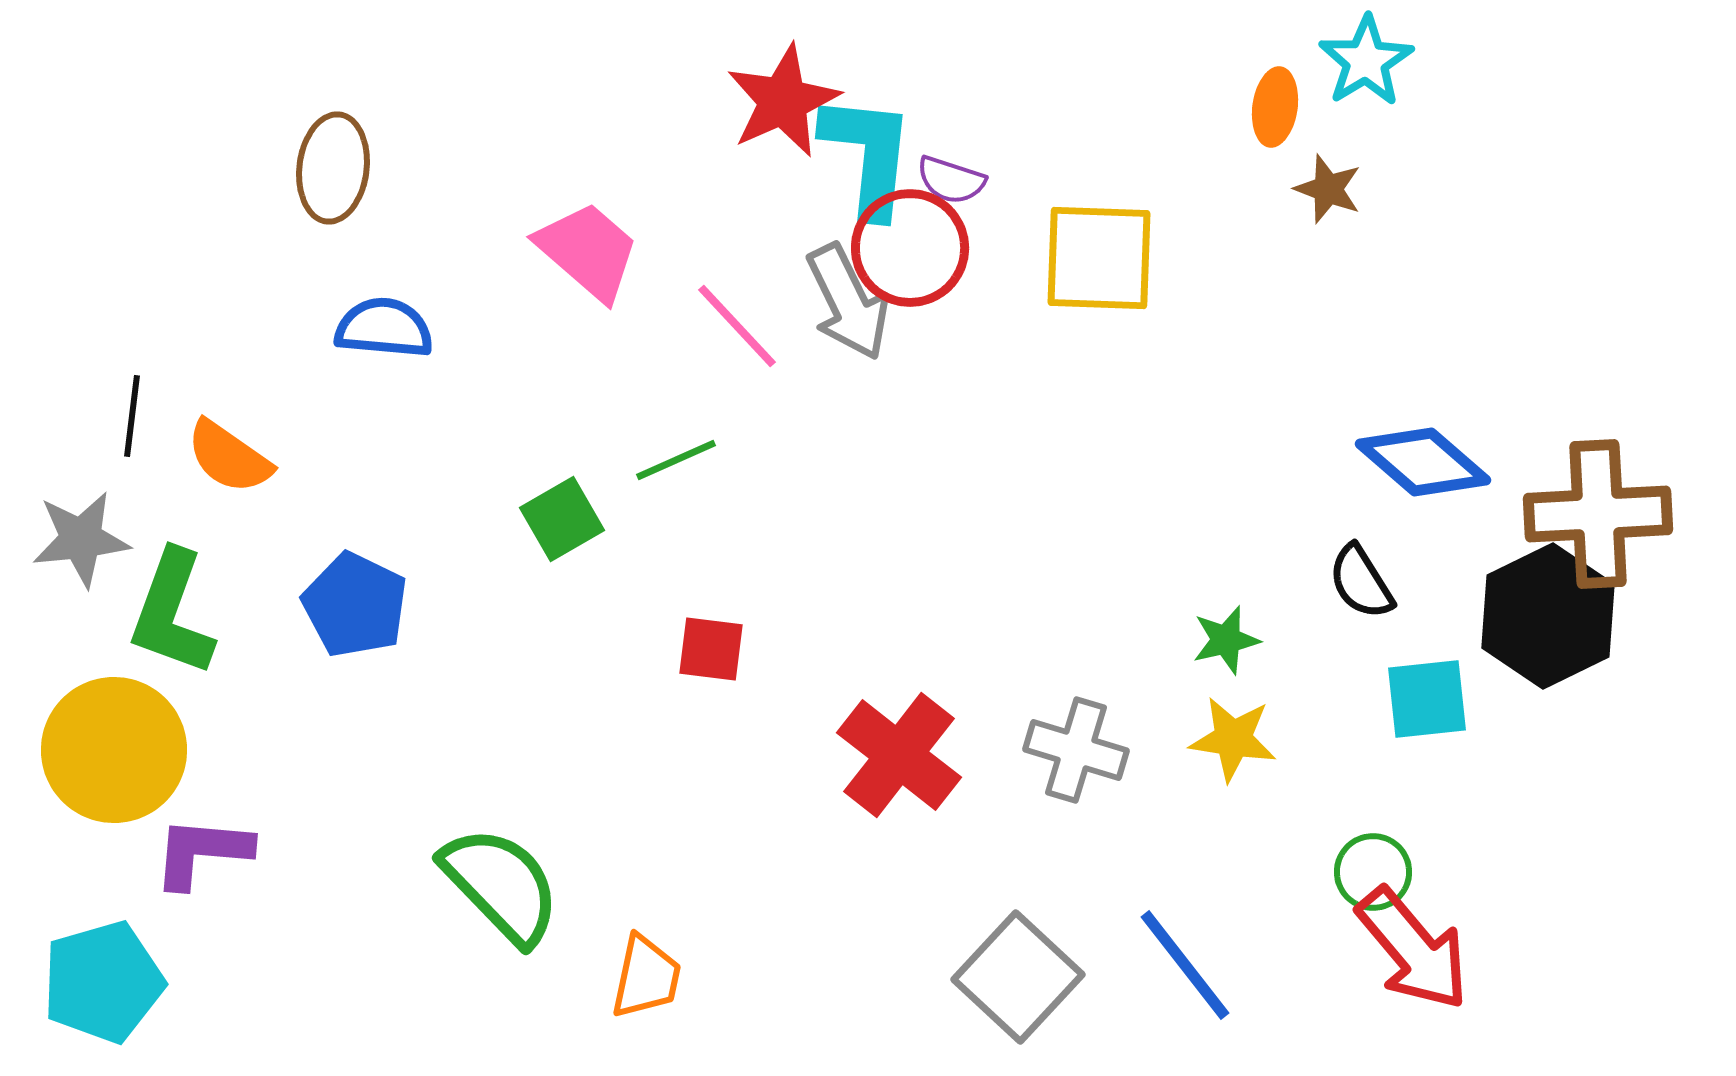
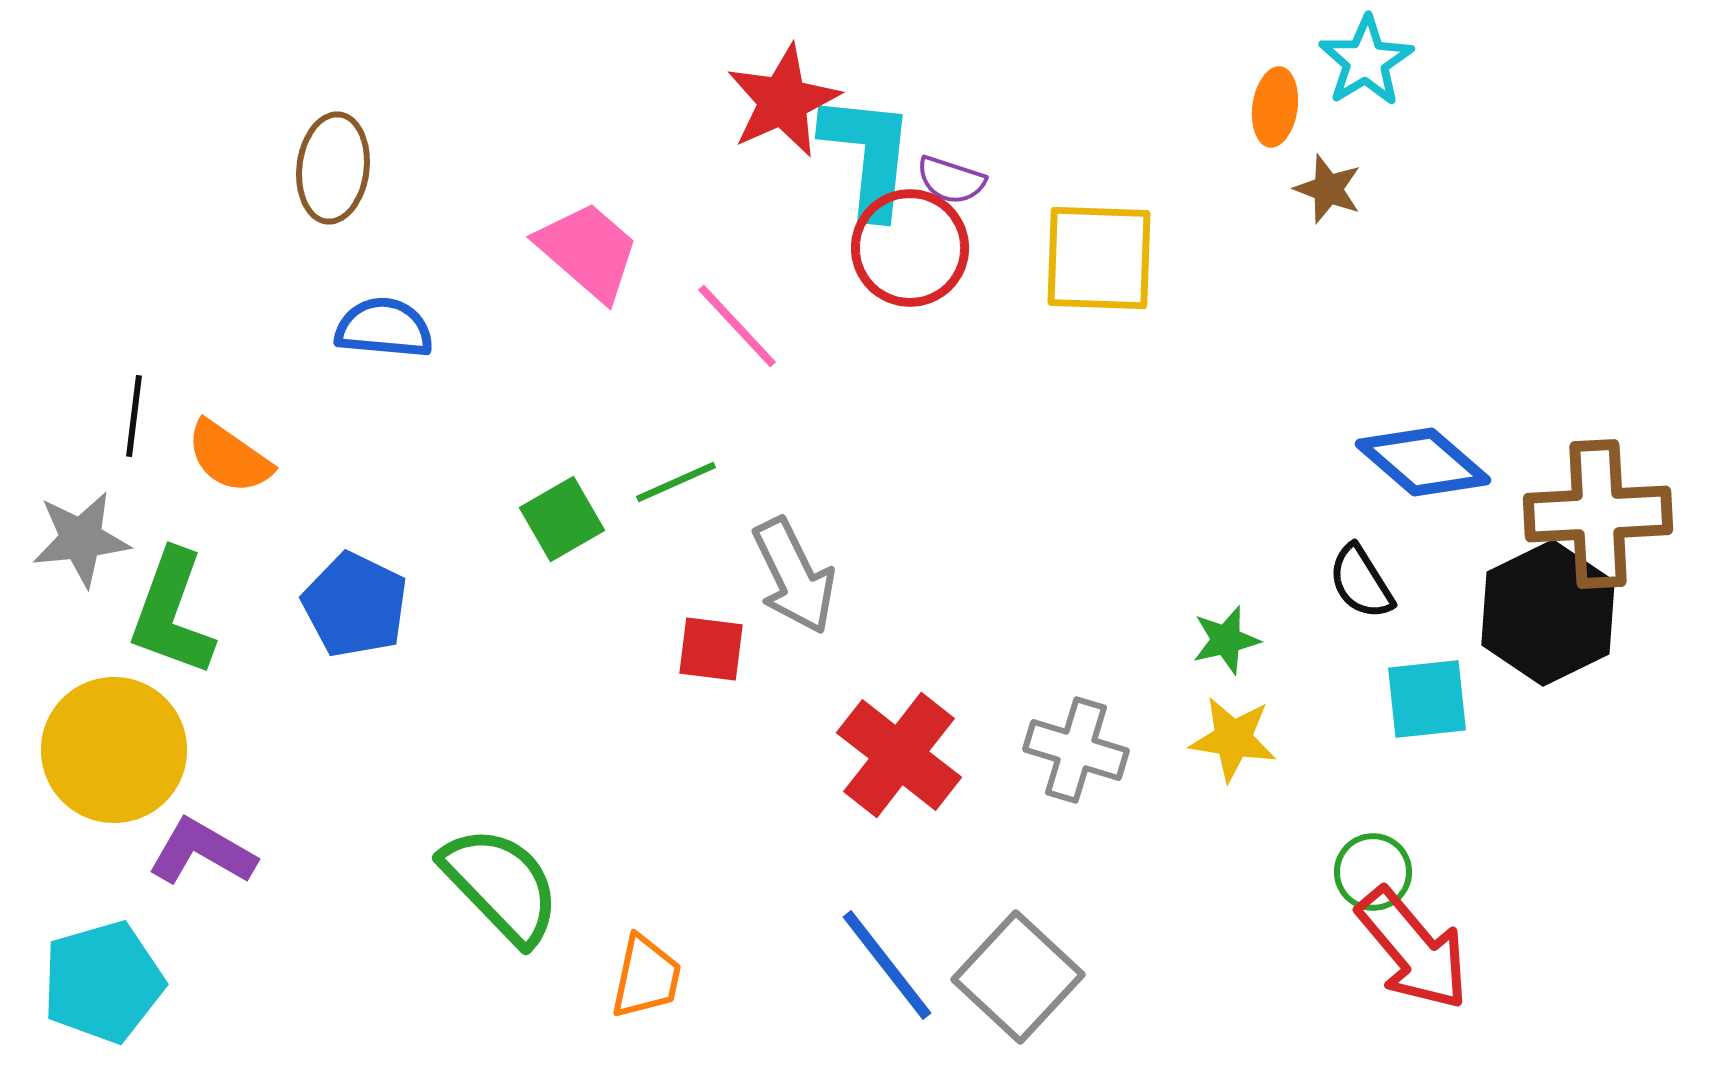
gray arrow: moved 54 px left, 274 px down
black line: moved 2 px right
green line: moved 22 px down
black hexagon: moved 3 px up
purple L-shape: rotated 25 degrees clockwise
blue line: moved 298 px left
